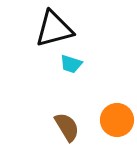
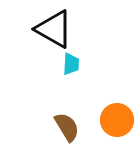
black triangle: rotated 45 degrees clockwise
cyan trapezoid: rotated 105 degrees counterclockwise
